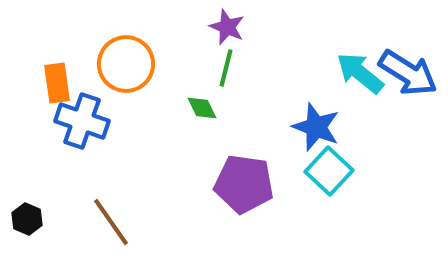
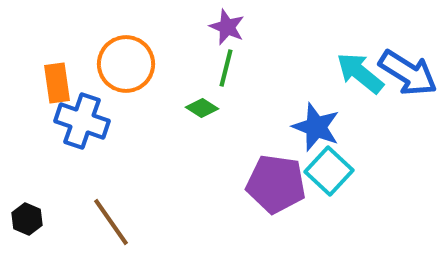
green diamond: rotated 32 degrees counterclockwise
purple pentagon: moved 32 px right
